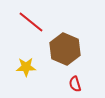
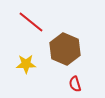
yellow star: moved 3 px up
